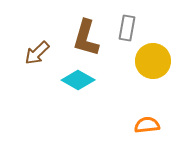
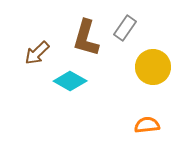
gray rectangle: moved 2 px left; rotated 25 degrees clockwise
yellow circle: moved 6 px down
cyan diamond: moved 8 px left, 1 px down
